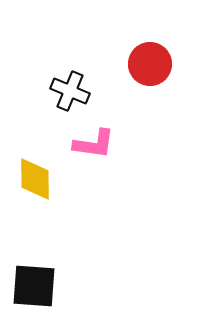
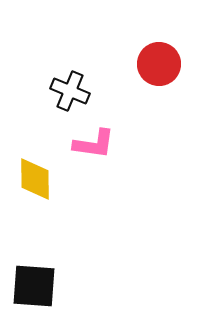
red circle: moved 9 px right
